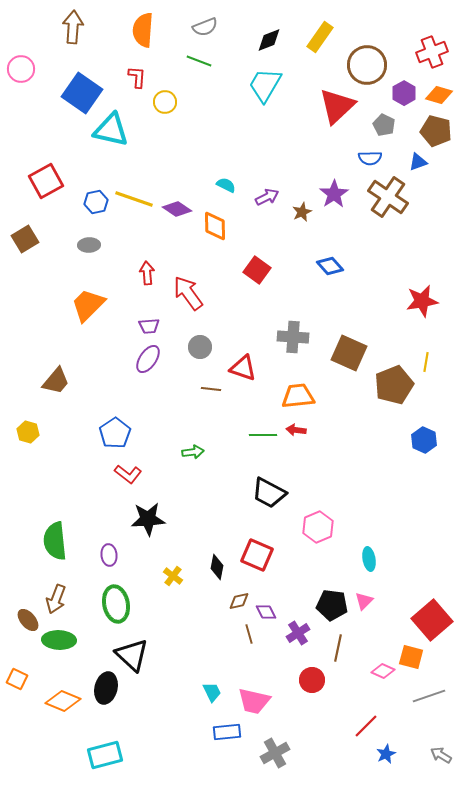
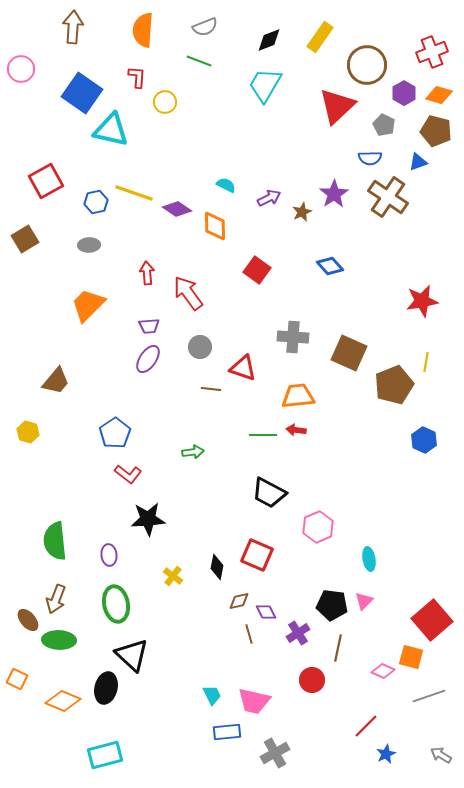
purple arrow at (267, 197): moved 2 px right, 1 px down
yellow line at (134, 199): moved 6 px up
cyan trapezoid at (212, 692): moved 3 px down
